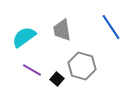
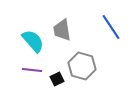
cyan semicircle: moved 9 px right, 4 px down; rotated 85 degrees clockwise
purple line: rotated 24 degrees counterclockwise
black square: rotated 24 degrees clockwise
